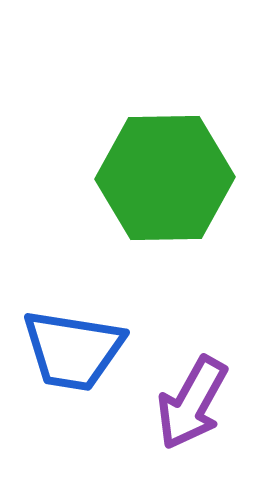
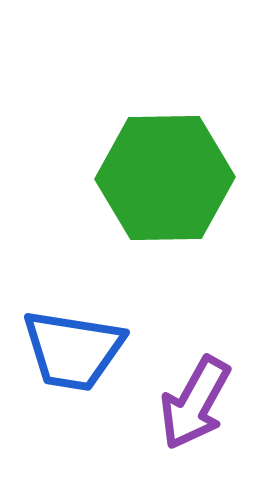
purple arrow: moved 3 px right
